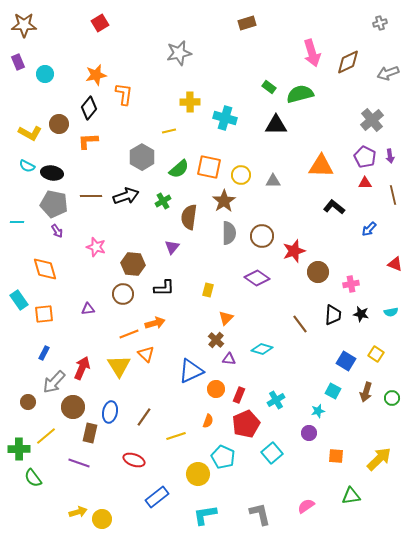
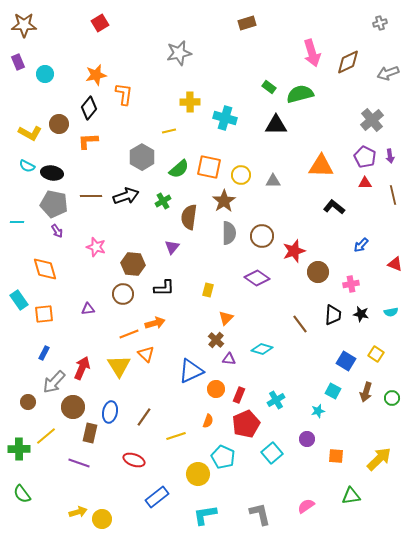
blue arrow at (369, 229): moved 8 px left, 16 px down
purple circle at (309, 433): moved 2 px left, 6 px down
green semicircle at (33, 478): moved 11 px left, 16 px down
